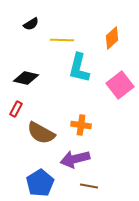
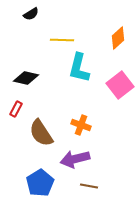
black semicircle: moved 10 px up
orange diamond: moved 6 px right
orange cross: rotated 12 degrees clockwise
brown semicircle: rotated 28 degrees clockwise
